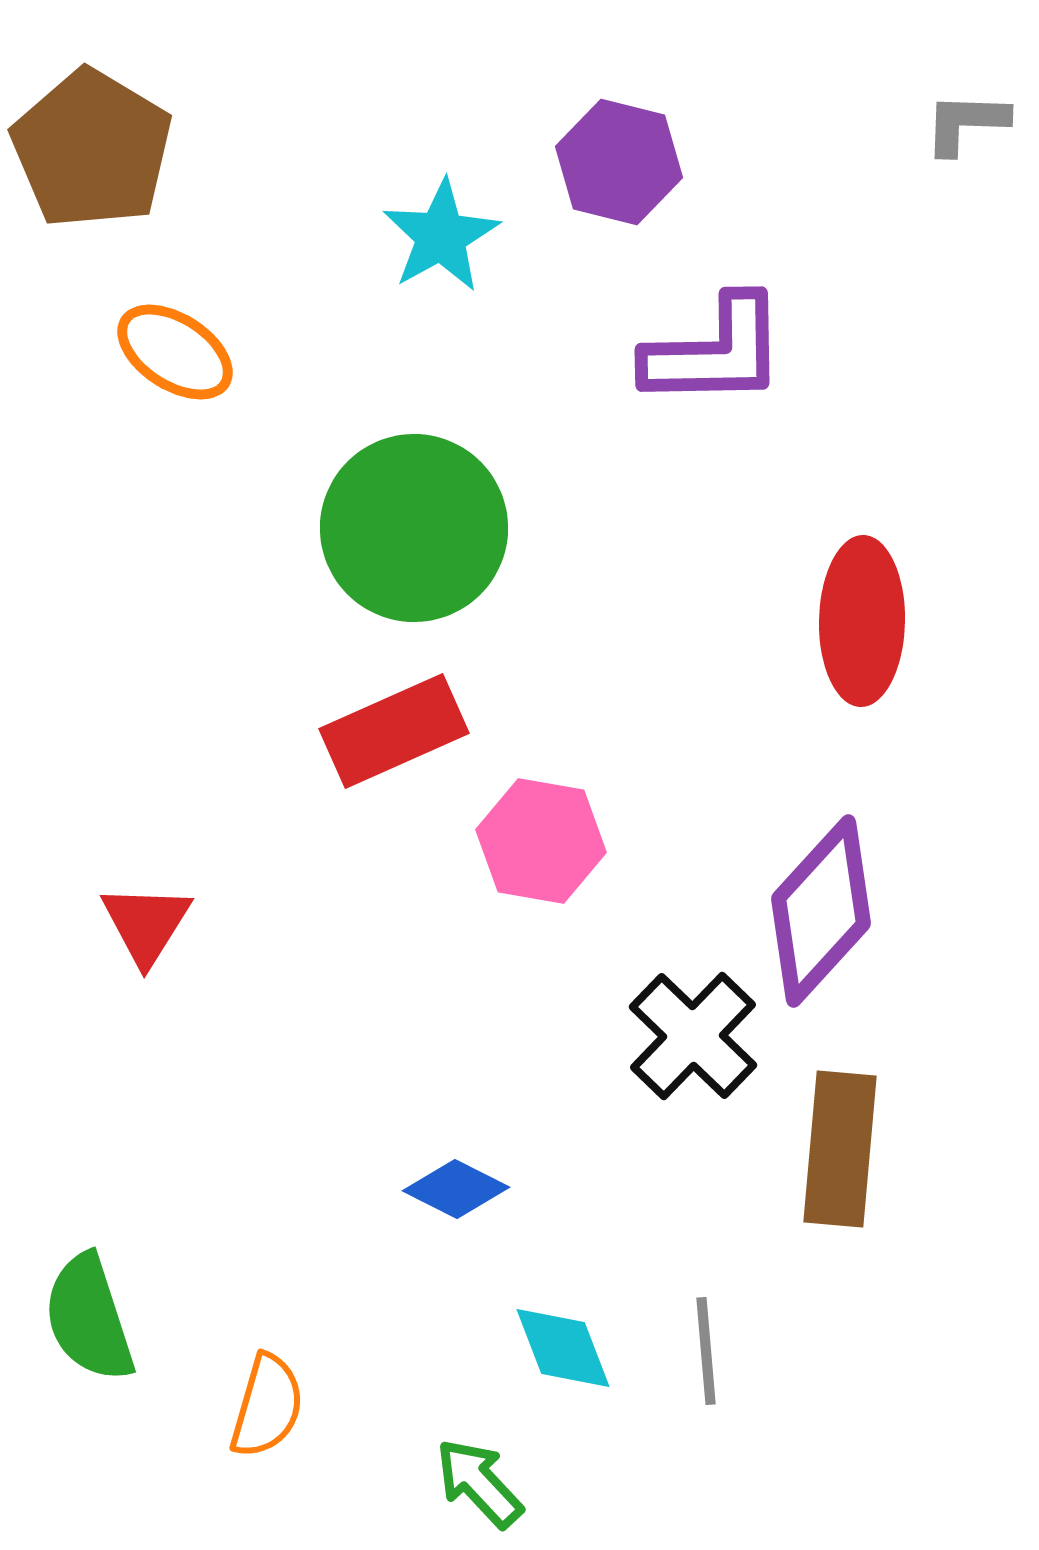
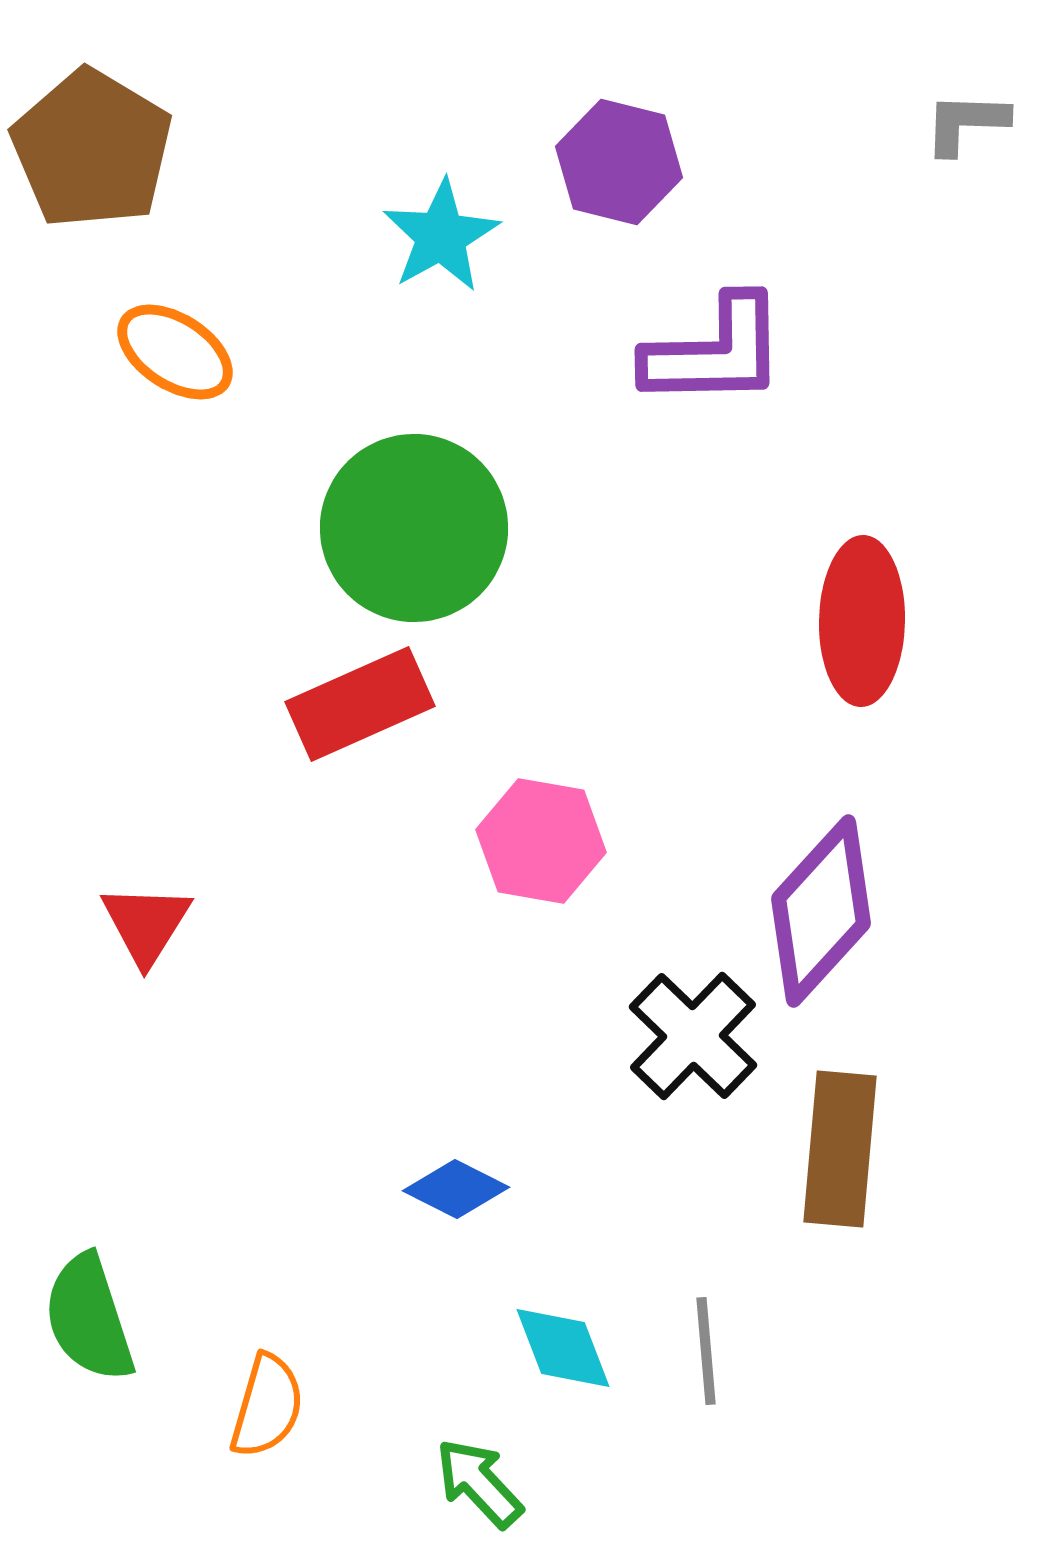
red rectangle: moved 34 px left, 27 px up
